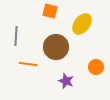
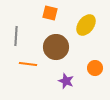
orange square: moved 2 px down
yellow ellipse: moved 4 px right, 1 px down
orange circle: moved 1 px left, 1 px down
